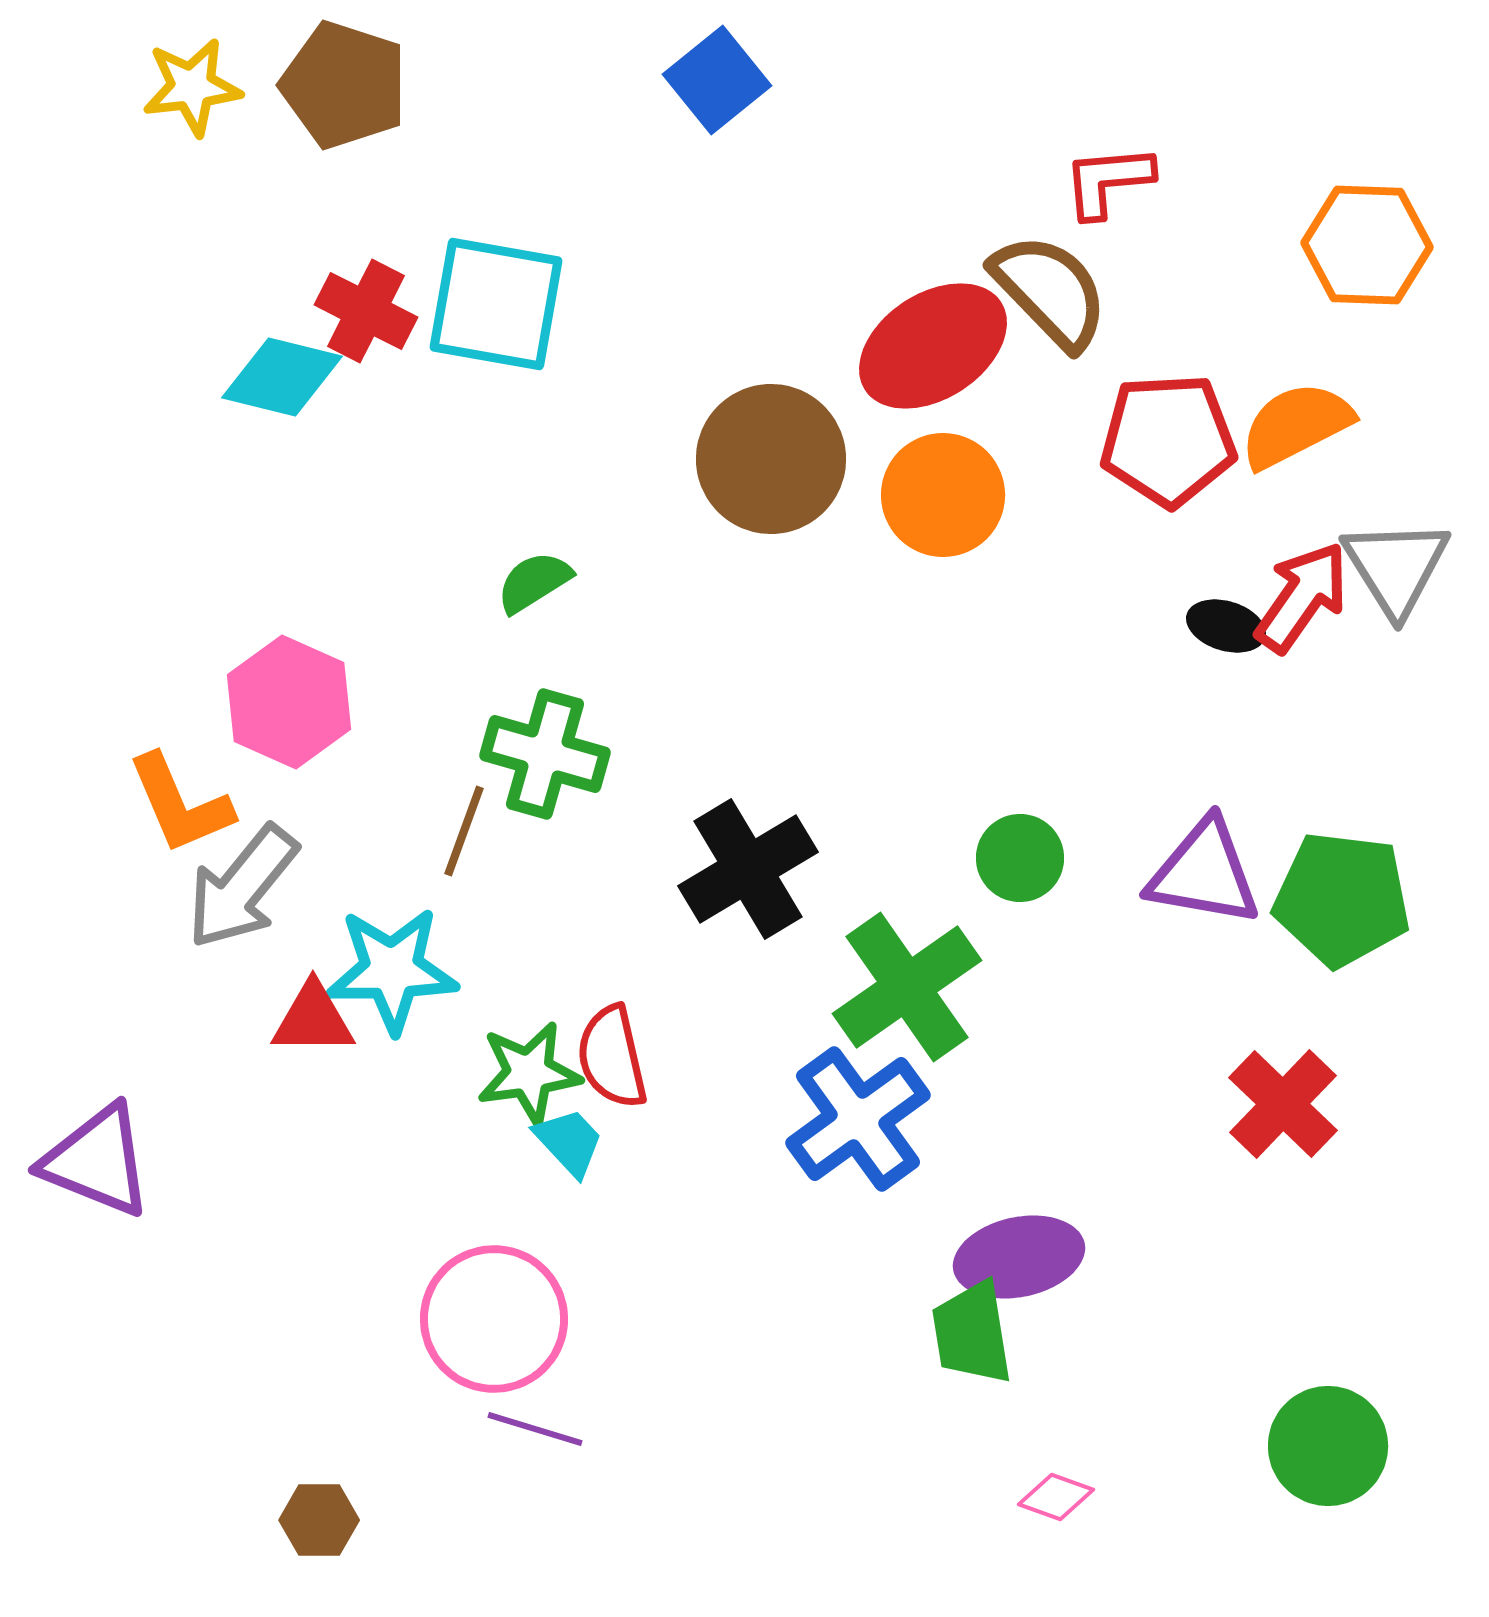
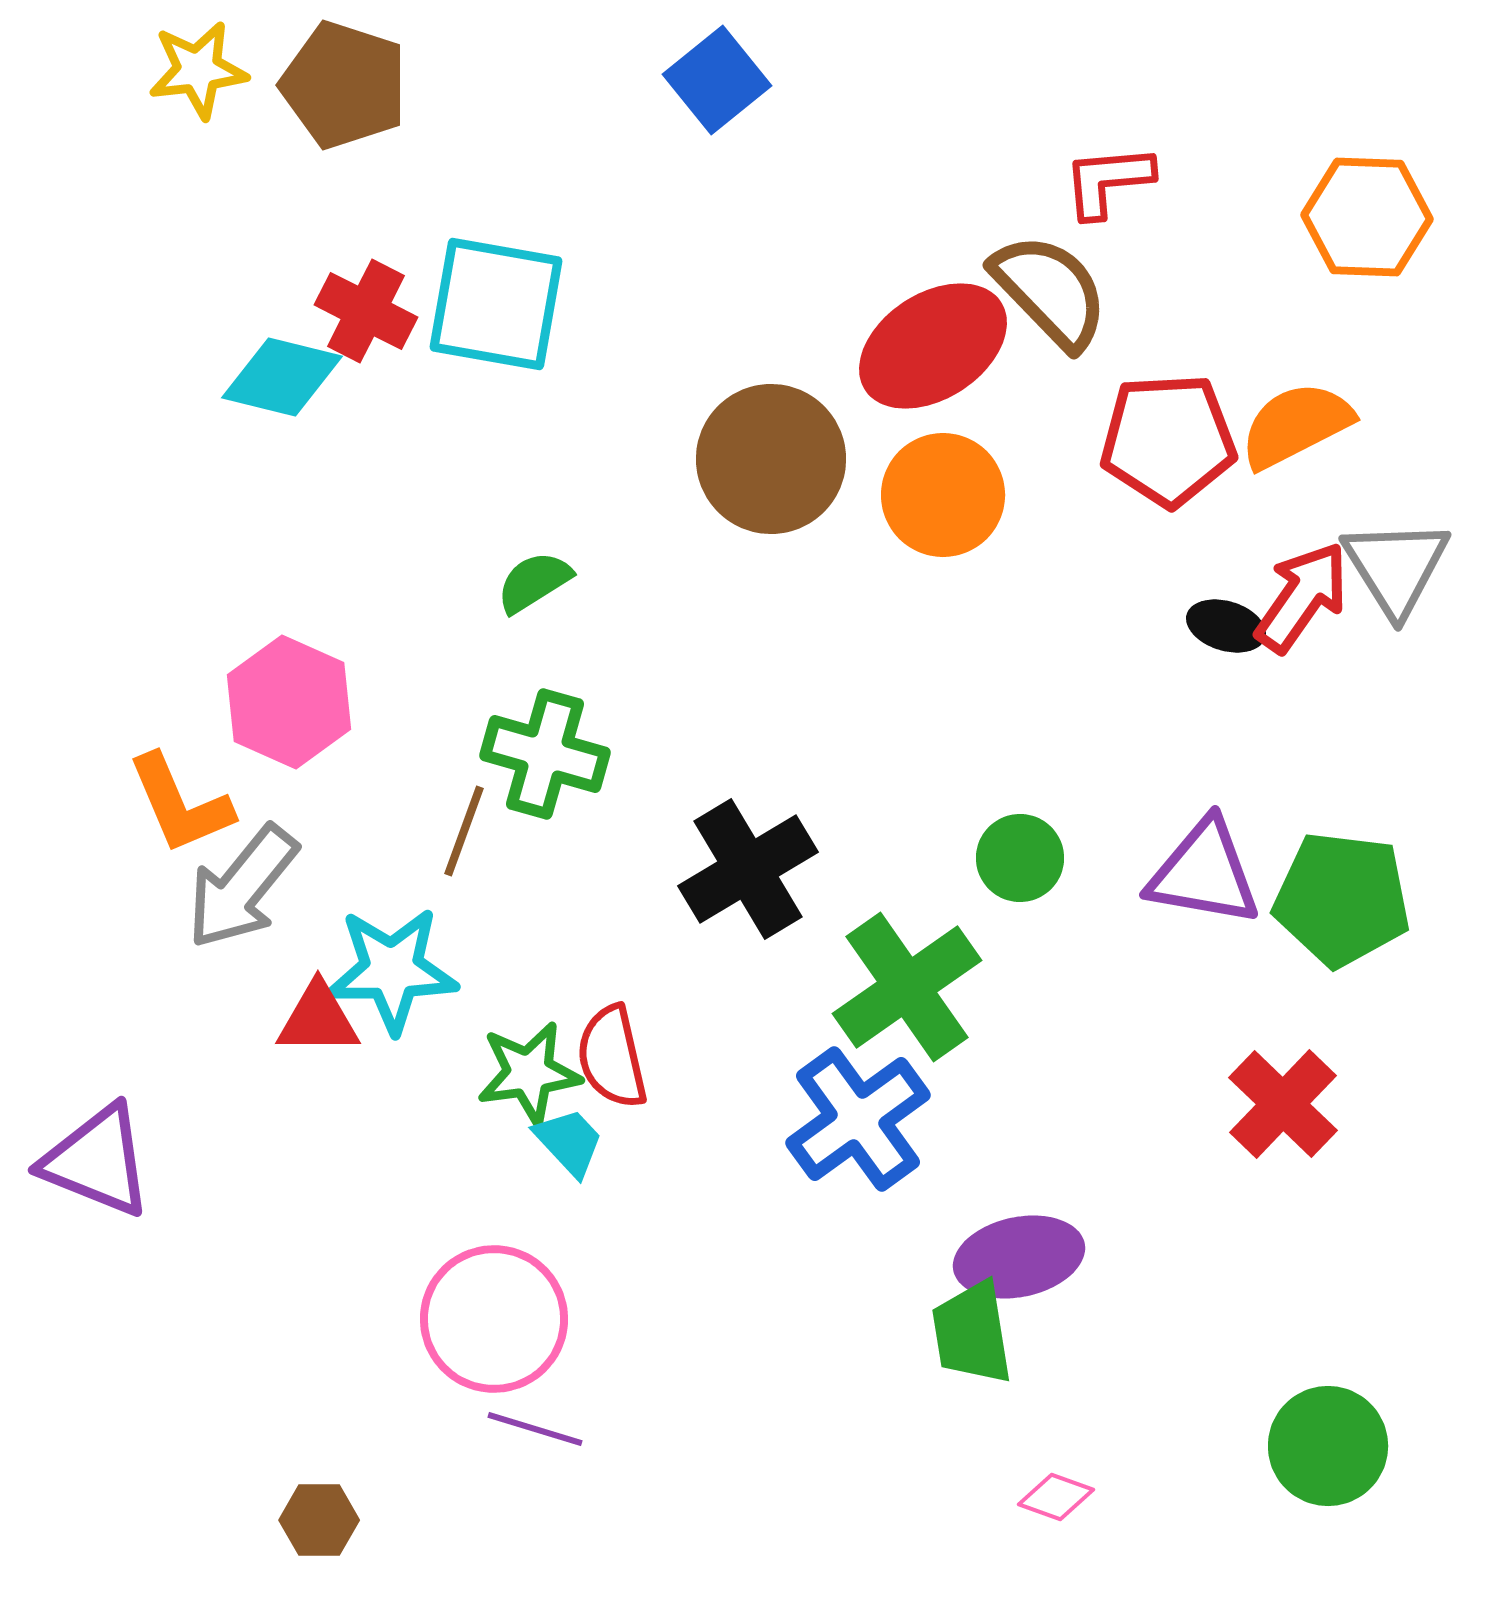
yellow star at (192, 87): moved 6 px right, 17 px up
orange hexagon at (1367, 245): moved 28 px up
red triangle at (313, 1019): moved 5 px right
